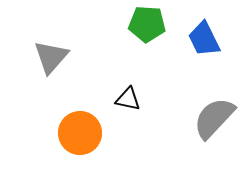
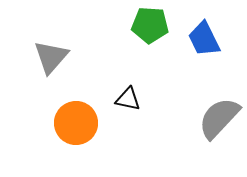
green pentagon: moved 3 px right, 1 px down
gray semicircle: moved 5 px right
orange circle: moved 4 px left, 10 px up
